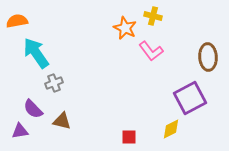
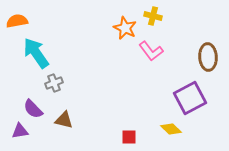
brown triangle: moved 2 px right, 1 px up
yellow diamond: rotated 70 degrees clockwise
